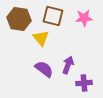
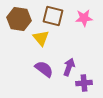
purple arrow: moved 1 px right, 2 px down
